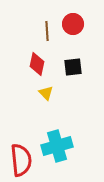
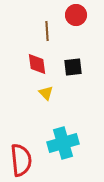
red circle: moved 3 px right, 9 px up
red diamond: rotated 20 degrees counterclockwise
cyan cross: moved 6 px right, 3 px up
